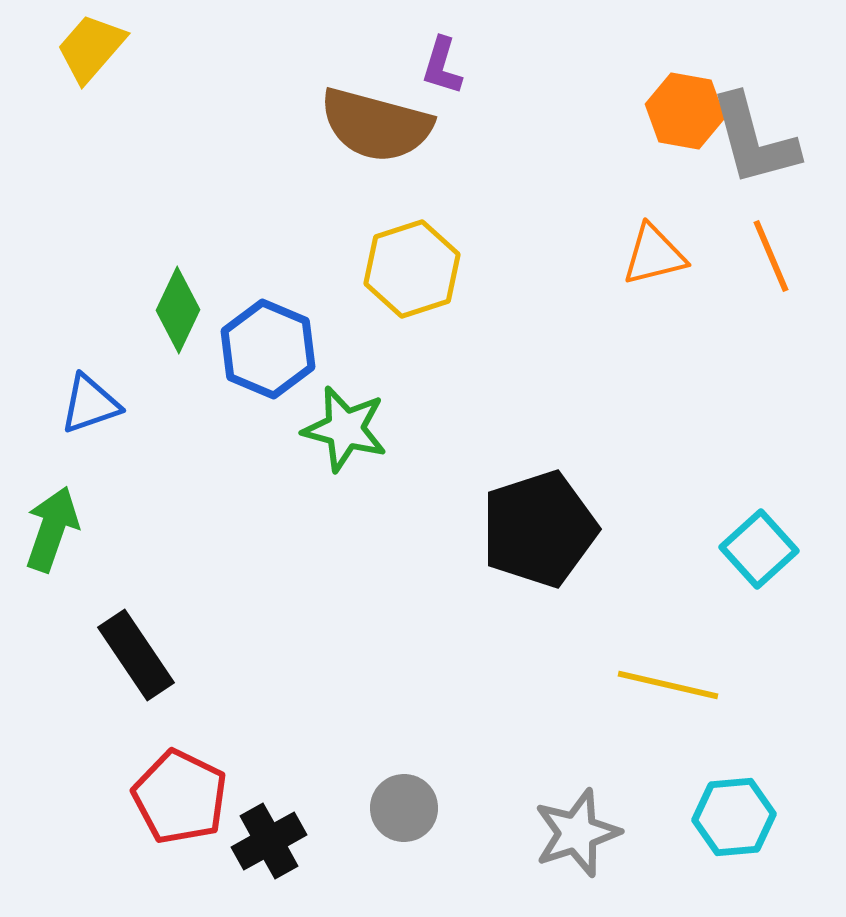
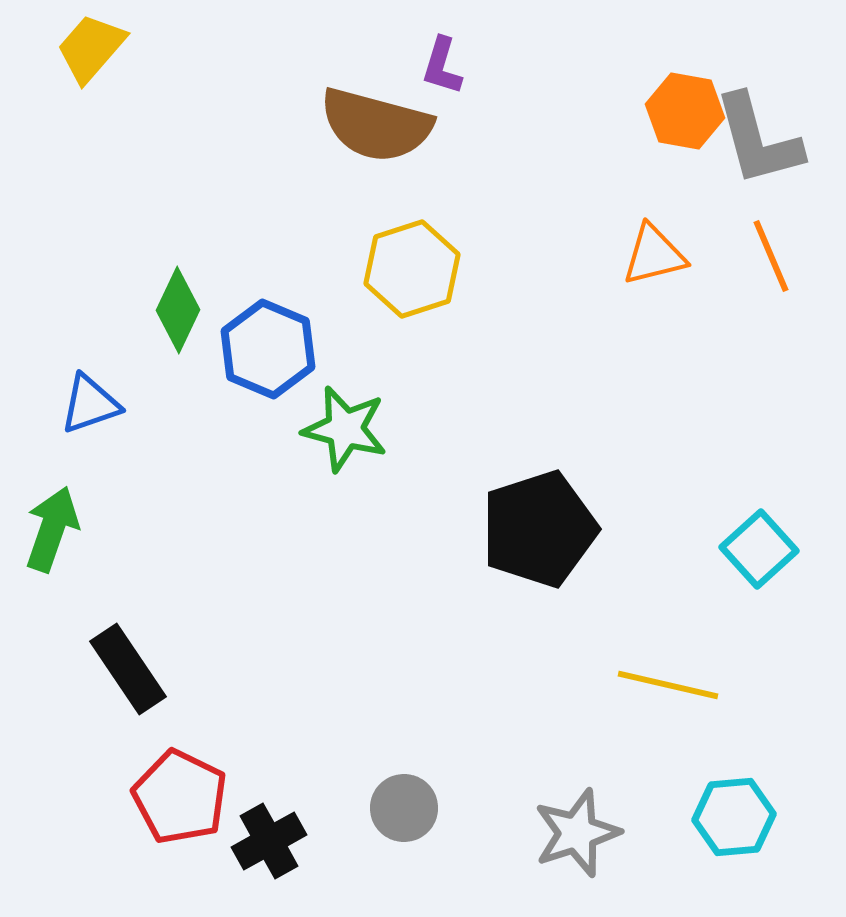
gray L-shape: moved 4 px right
black rectangle: moved 8 px left, 14 px down
